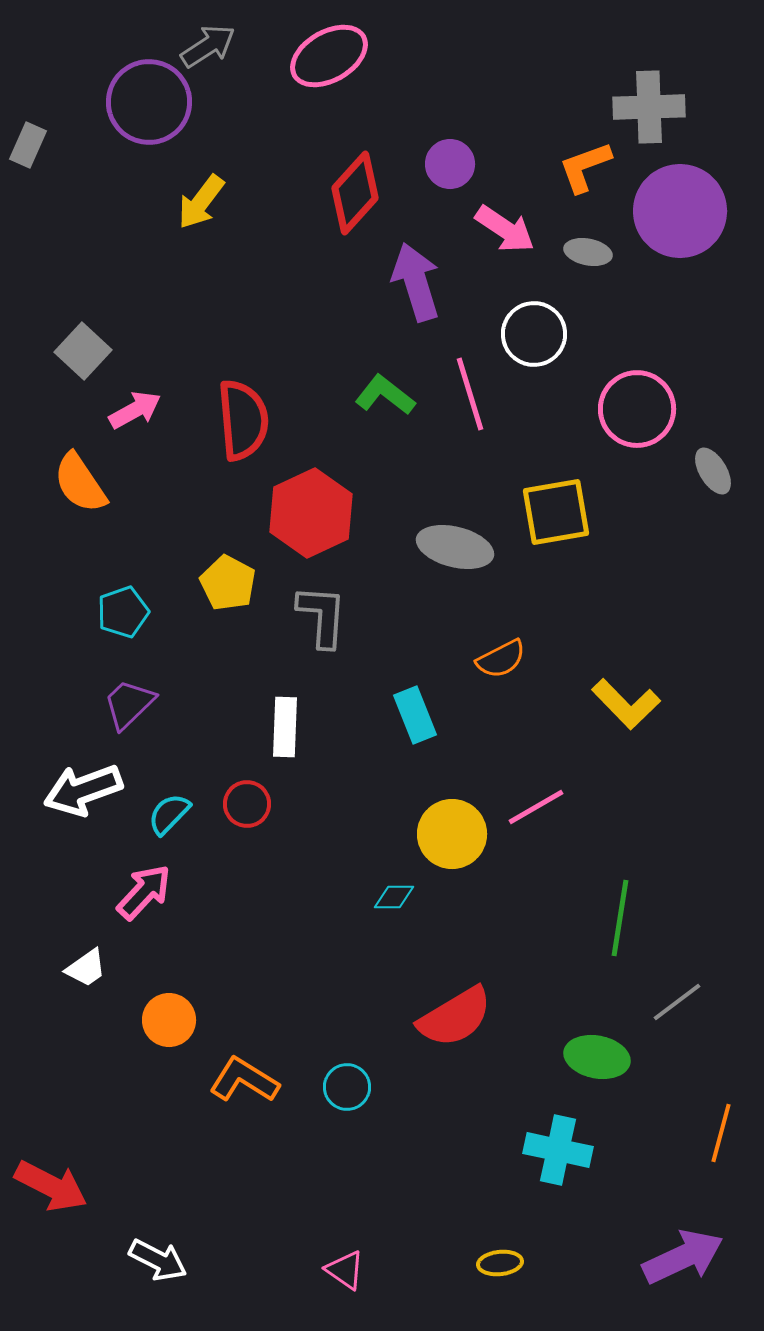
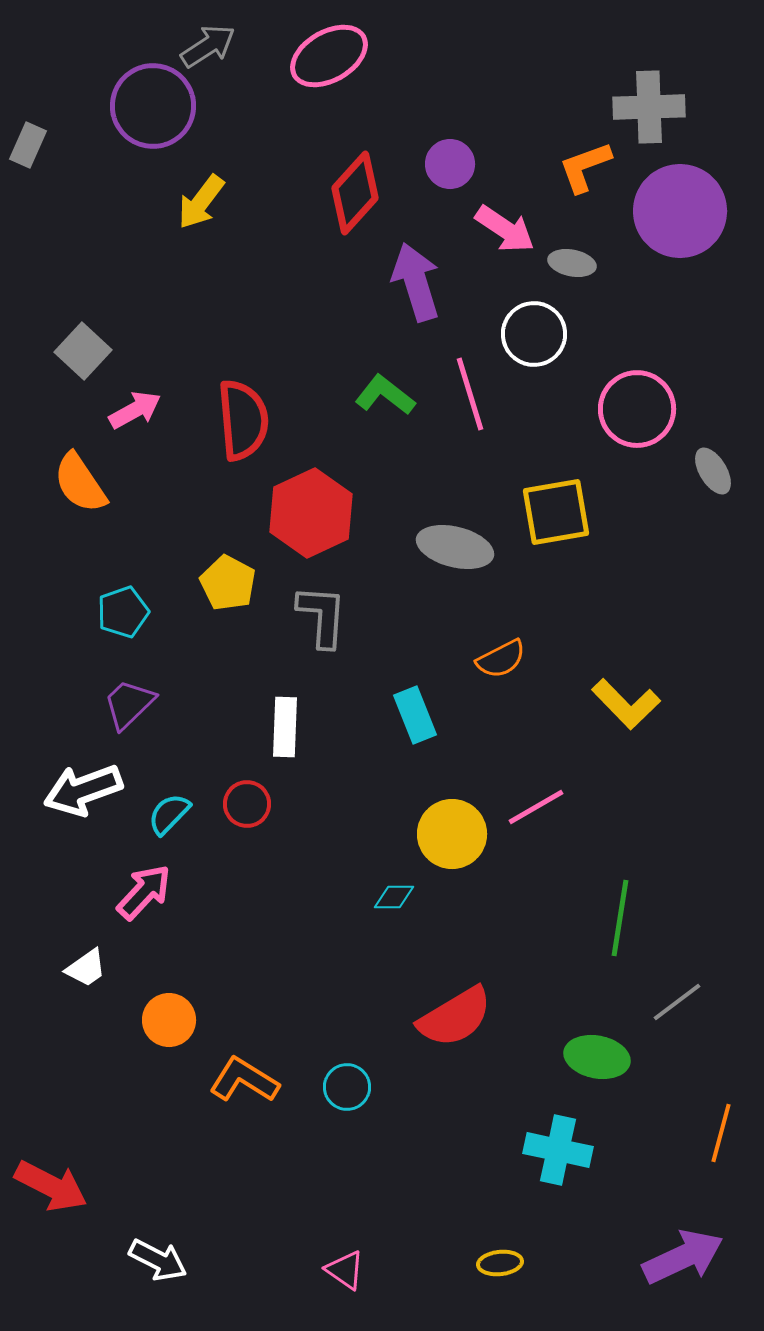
purple circle at (149, 102): moved 4 px right, 4 px down
gray ellipse at (588, 252): moved 16 px left, 11 px down
